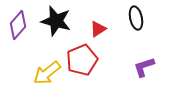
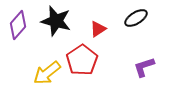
black ellipse: rotated 70 degrees clockwise
red pentagon: rotated 12 degrees counterclockwise
